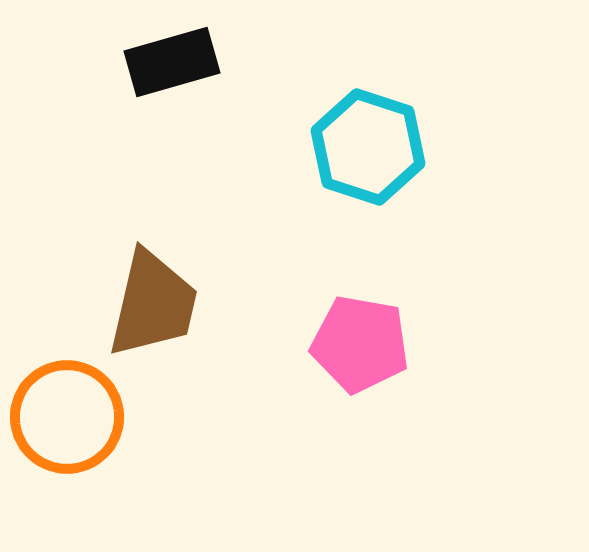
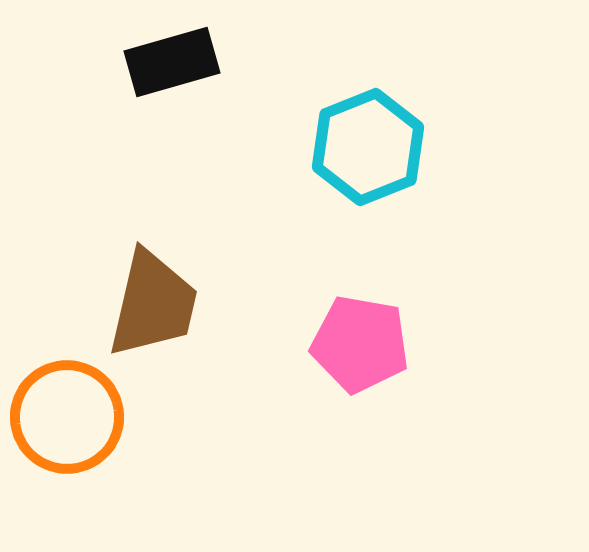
cyan hexagon: rotated 20 degrees clockwise
